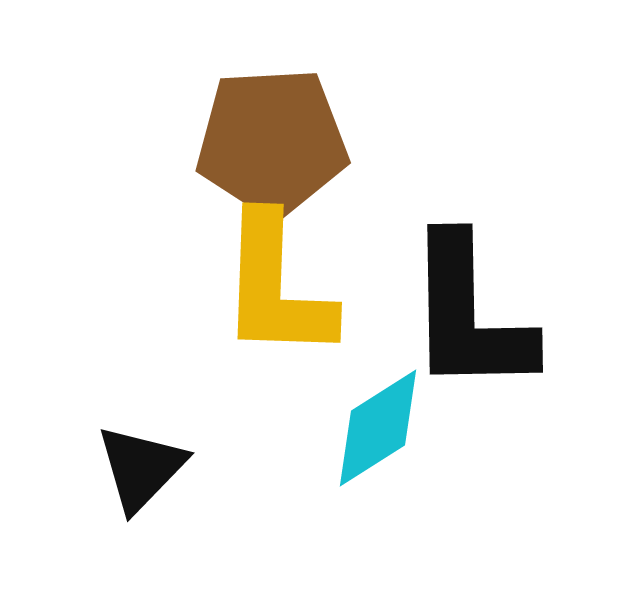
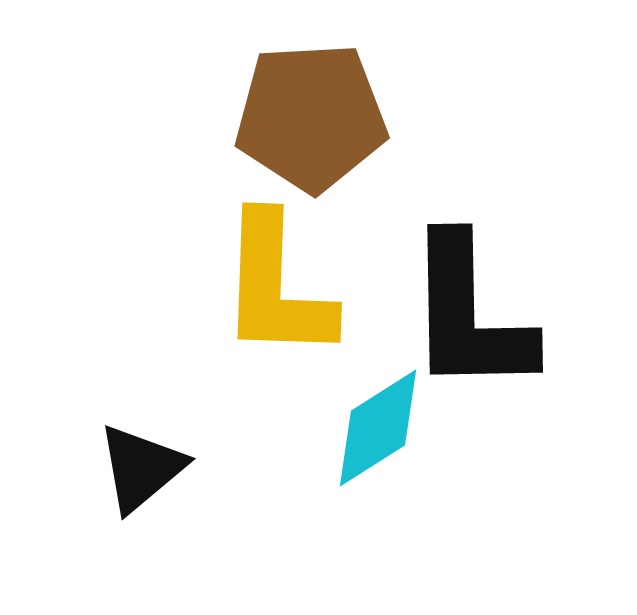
brown pentagon: moved 39 px right, 25 px up
black triangle: rotated 6 degrees clockwise
